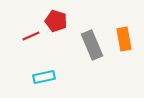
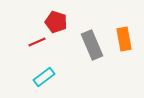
red pentagon: moved 1 px down
red line: moved 6 px right, 6 px down
cyan rectangle: rotated 25 degrees counterclockwise
